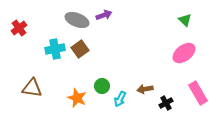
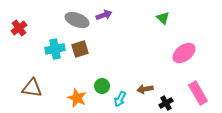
green triangle: moved 22 px left, 2 px up
brown square: rotated 18 degrees clockwise
